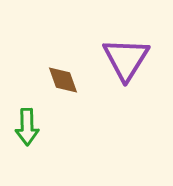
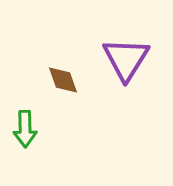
green arrow: moved 2 px left, 2 px down
